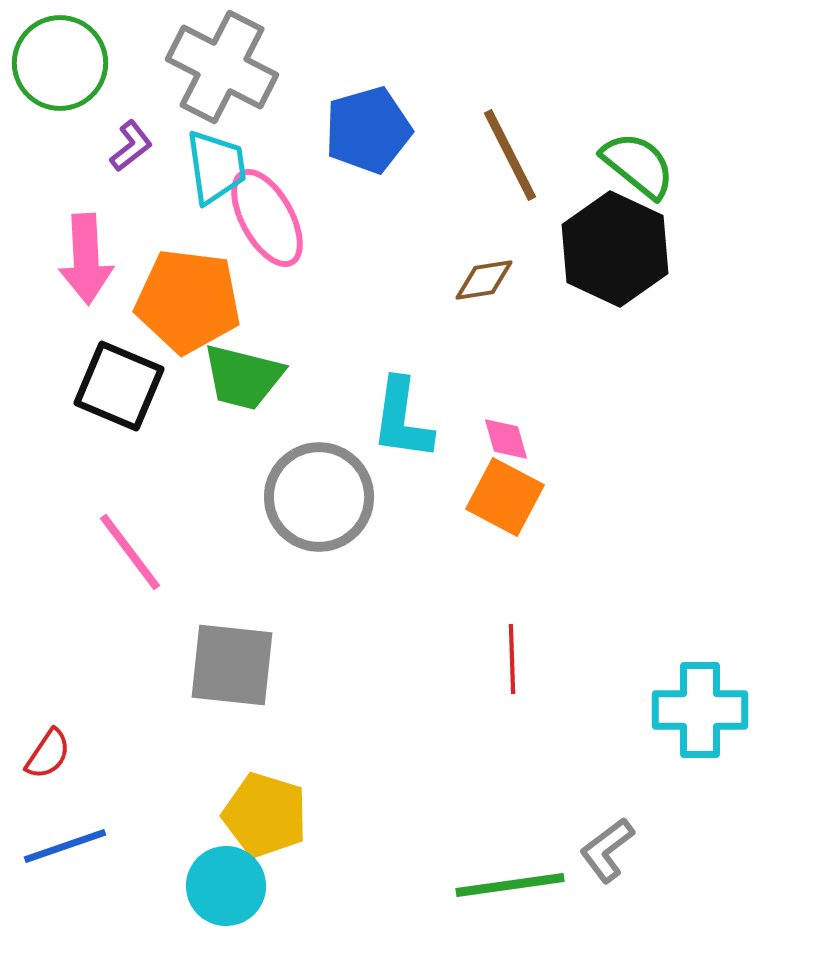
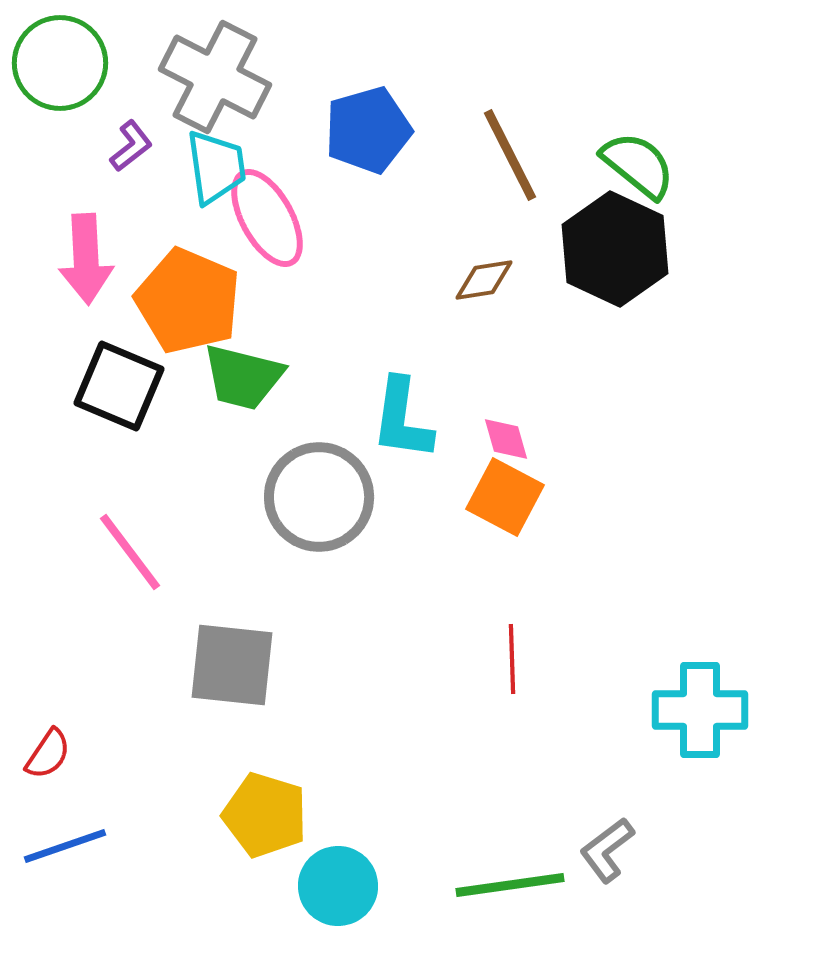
gray cross: moved 7 px left, 10 px down
orange pentagon: rotated 16 degrees clockwise
cyan circle: moved 112 px right
